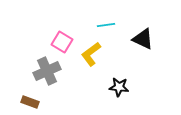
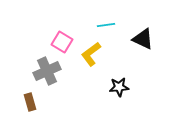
black star: rotated 12 degrees counterclockwise
brown rectangle: rotated 54 degrees clockwise
